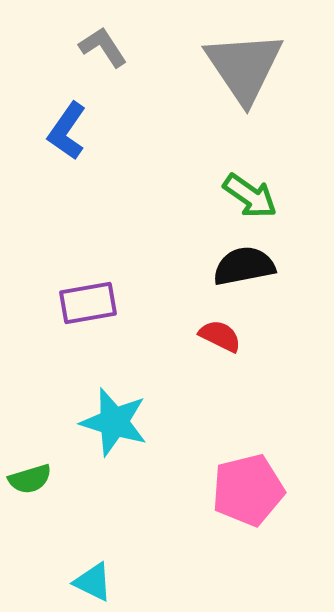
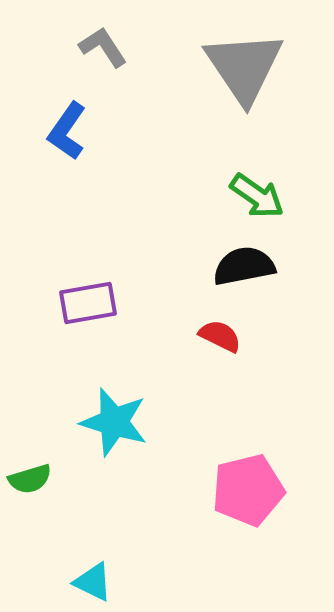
green arrow: moved 7 px right
